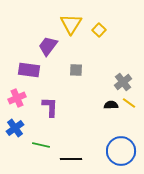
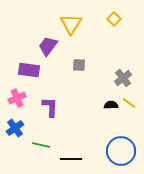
yellow square: moved 15 px right, 11 px up
gray square: moved 3 px right, 5 px up
gray cross: moved 4 px up
